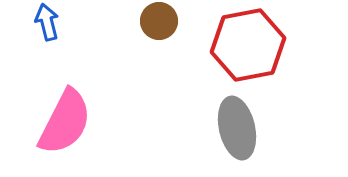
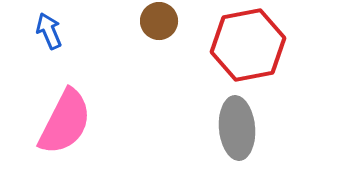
blue arrow: moved 2 px right, 9 px down; rotated 9 degrees counterclockwise
gray ellipse: rotated 8 degrees clockwise
